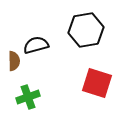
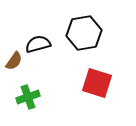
black hexagon: moved 2 px left, 3 px down
black semicircle: moved 2 px right, 1 px up
brown semicircle: rotated 36 degrees clockwise
